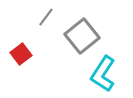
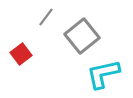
cyan L-shape: rotated 45 degrees clockwise
